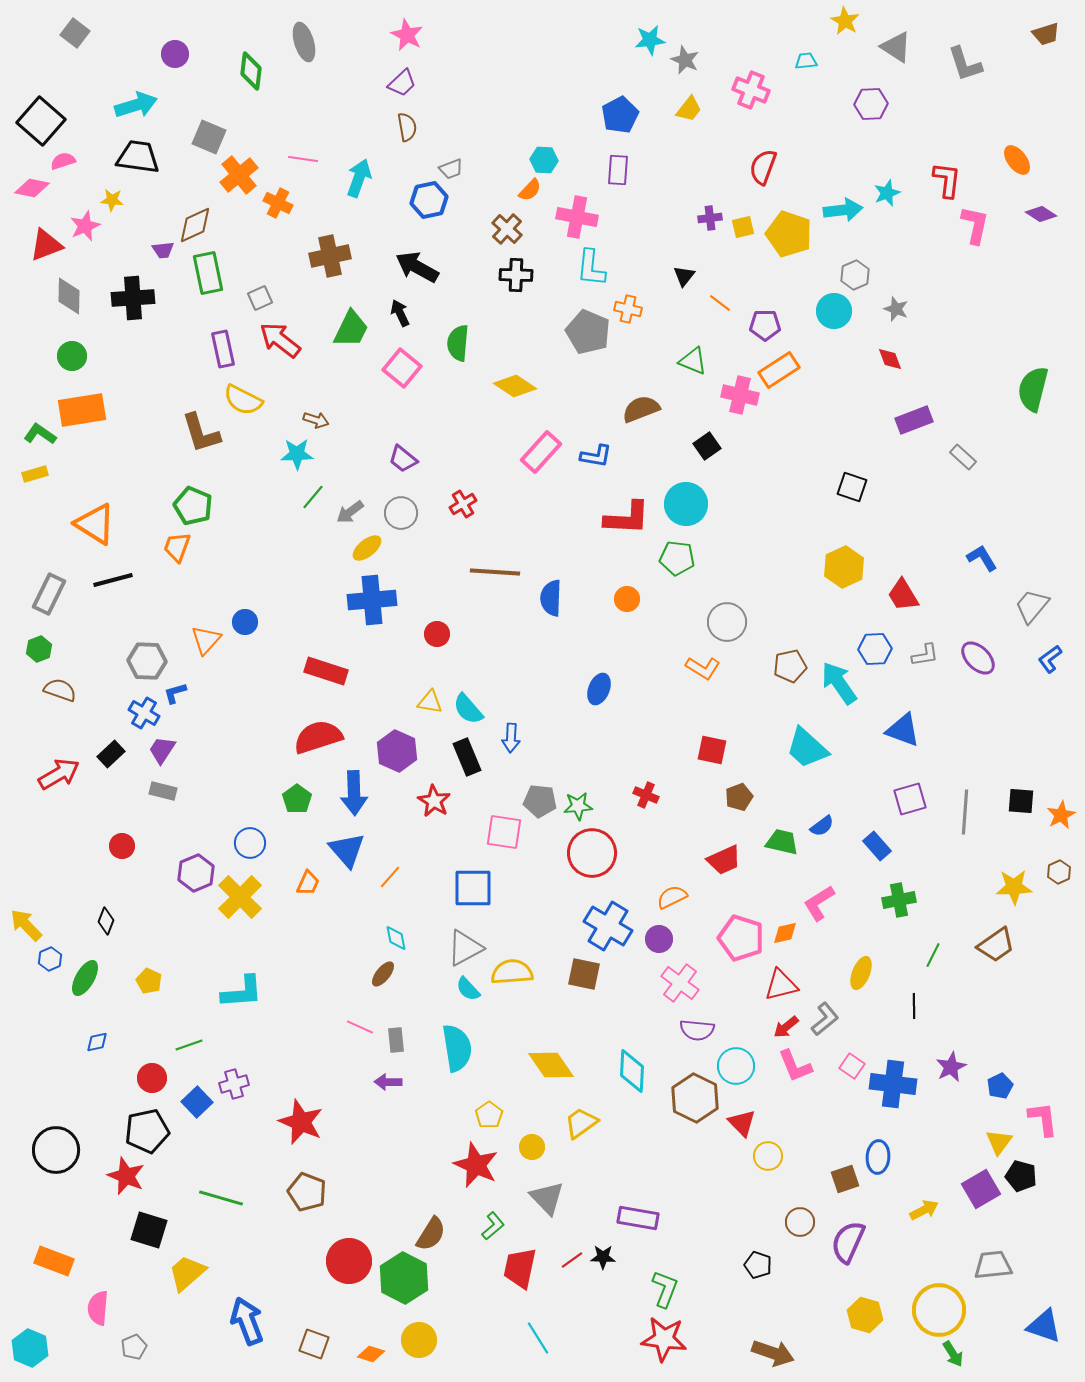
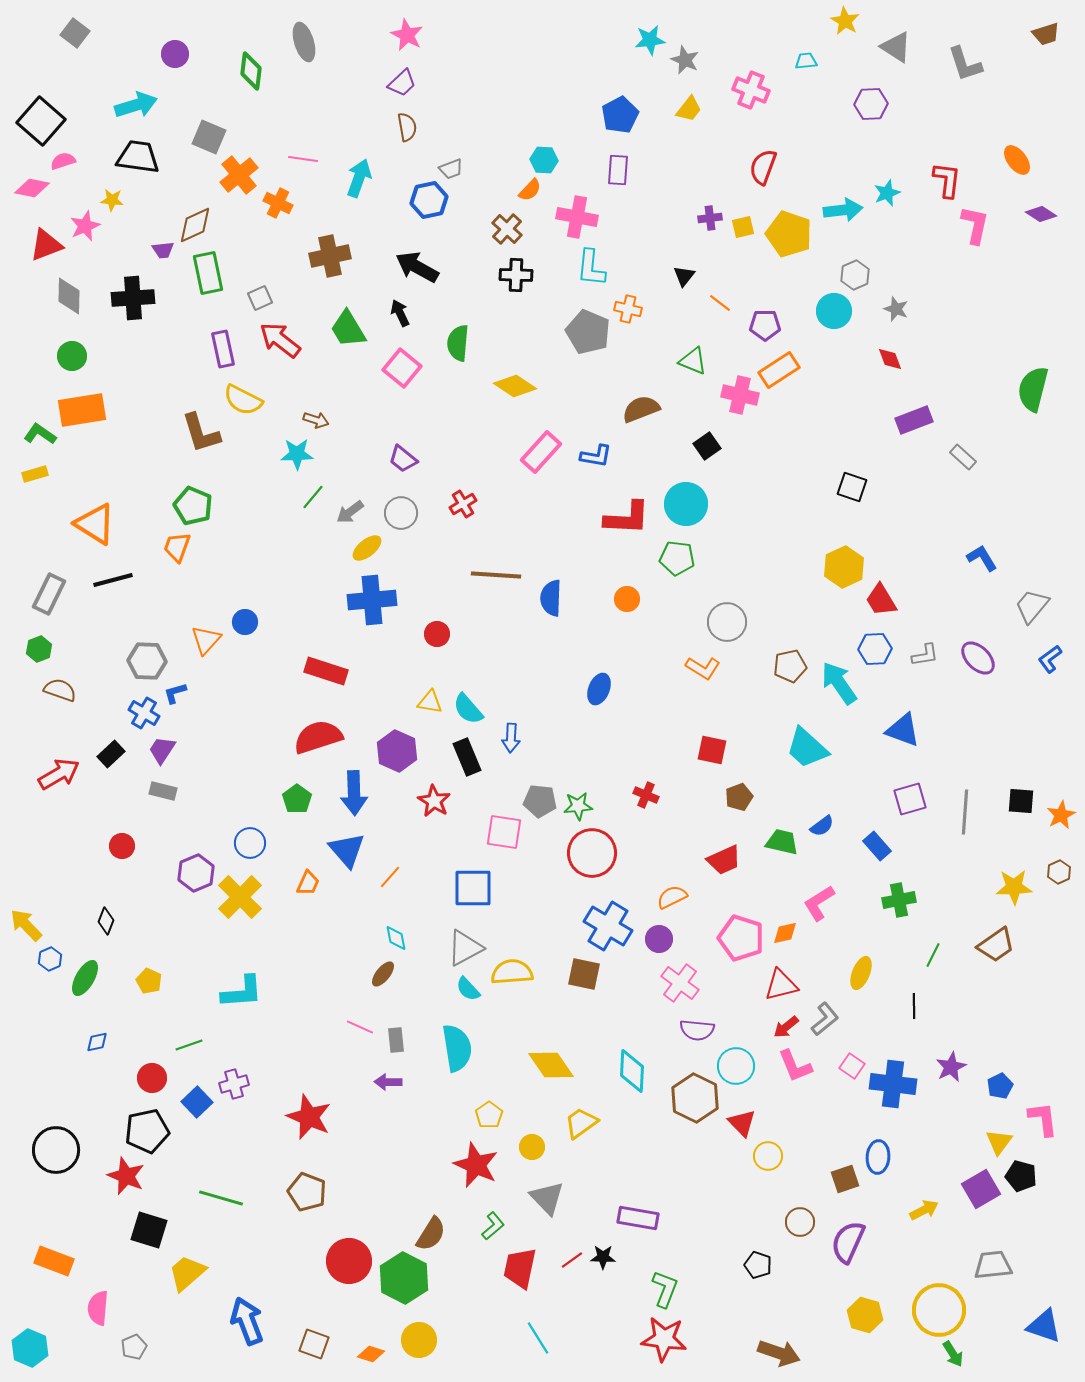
green trapezoid at (351, 329): moved 3 px left; rotated 123 degrees clockwise
brown line at (495, 572): moved 1 px right, 3 px down
red trapezoid at (903, 595): moved 22 px left, 5 px down
red star at (301, 1122): moved 8 px right, 5 px up
brown arrow at (773, 1353): moved 6 px right
